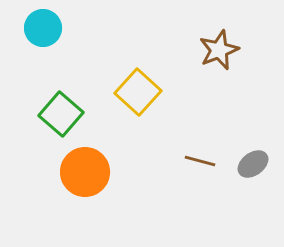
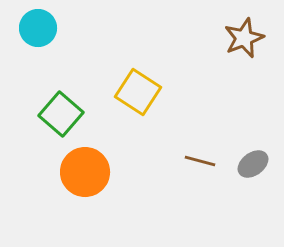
cyan circle: moved 5 px left
brown star: moved 25 px right, 12 px up
yellow square: rotated 9 degrees counterclockwise
